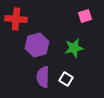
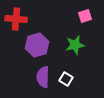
green star: moved 1 px right, 3 px up
